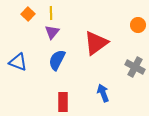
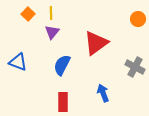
orange circle: moved 6 px up
blue semicircle: moved 5 px right, 5 px down
